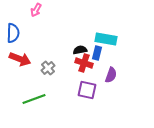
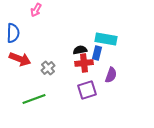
red cross: rotated 24 degrees counterclockwise
purple square: rotated 30 degrees counterclockwise
